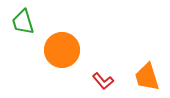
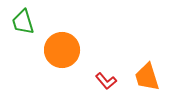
red L-shape: moved 3 px right
